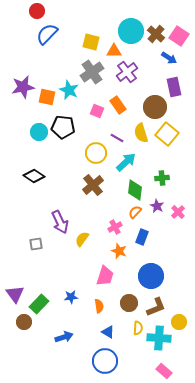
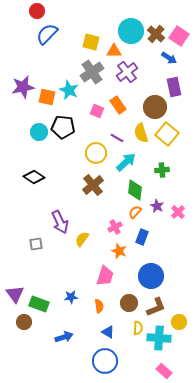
black diamond at (34, 176): moved 1 px down
green cross at (162, 178): moved 8 px up
green rectangle at (39, 304): rotated 66 degrees clockwise
